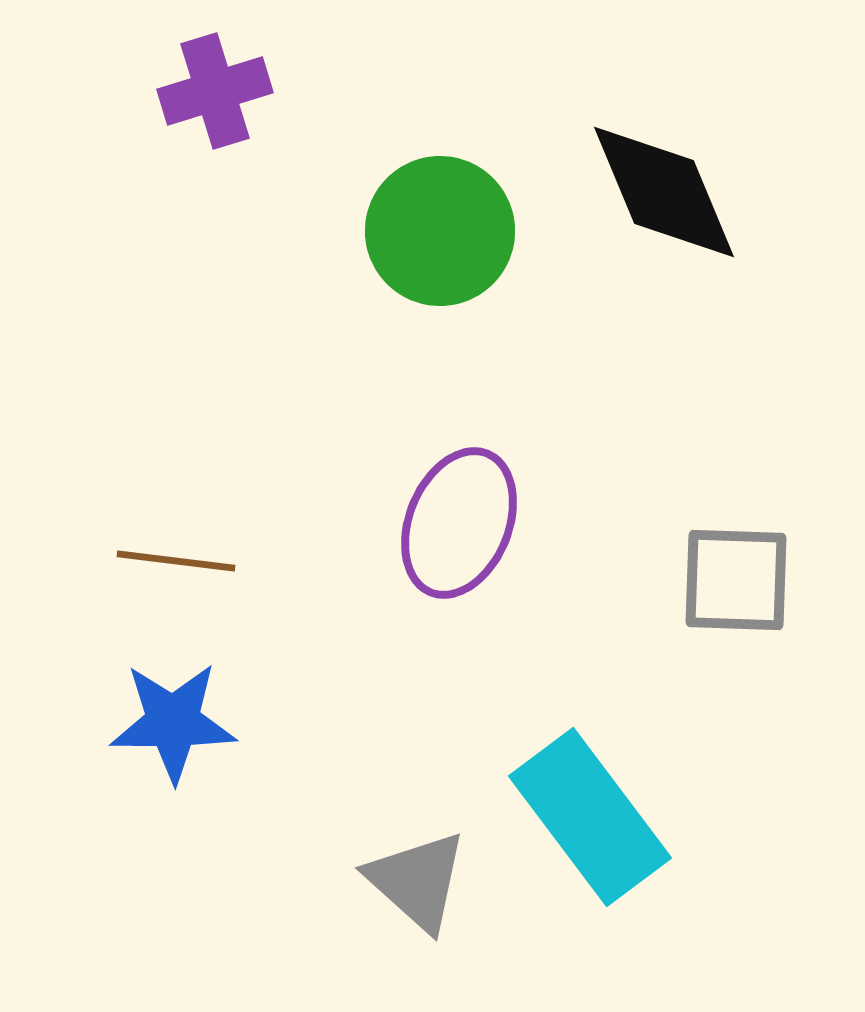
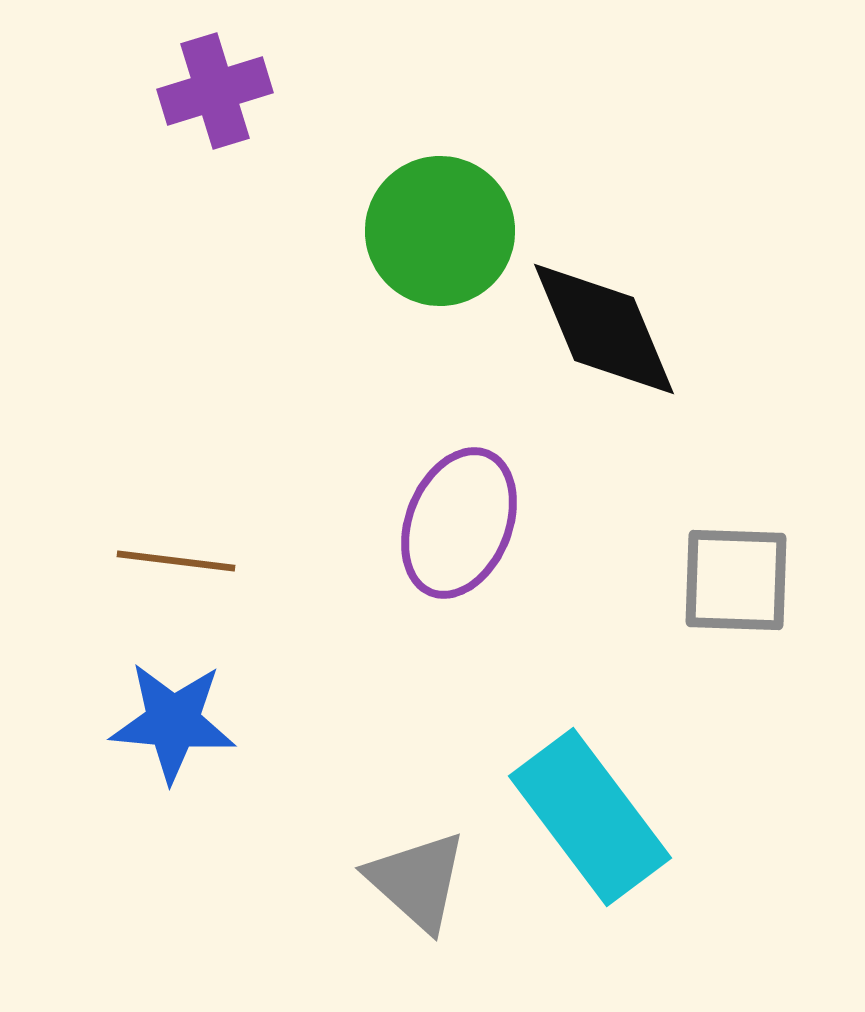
black diamond: moved 60 px left, 137 px down
blue star: rotated 5 degrees clockwise
